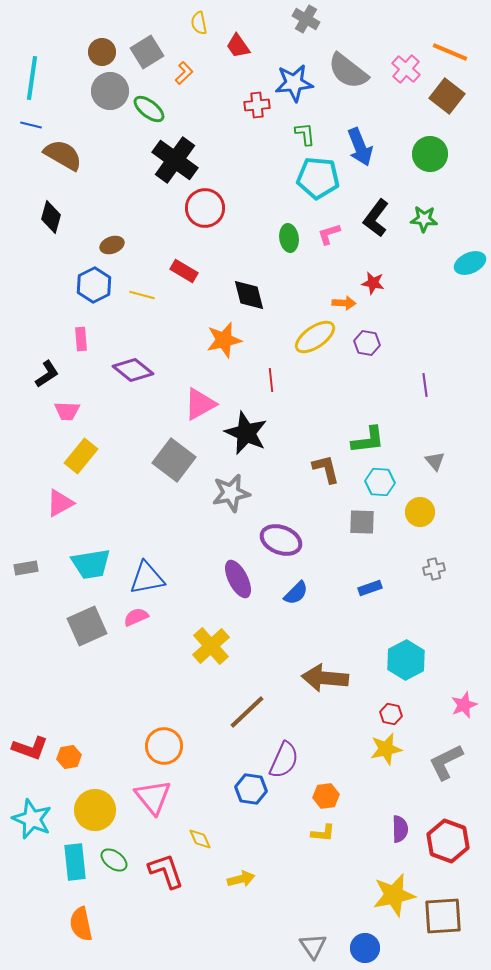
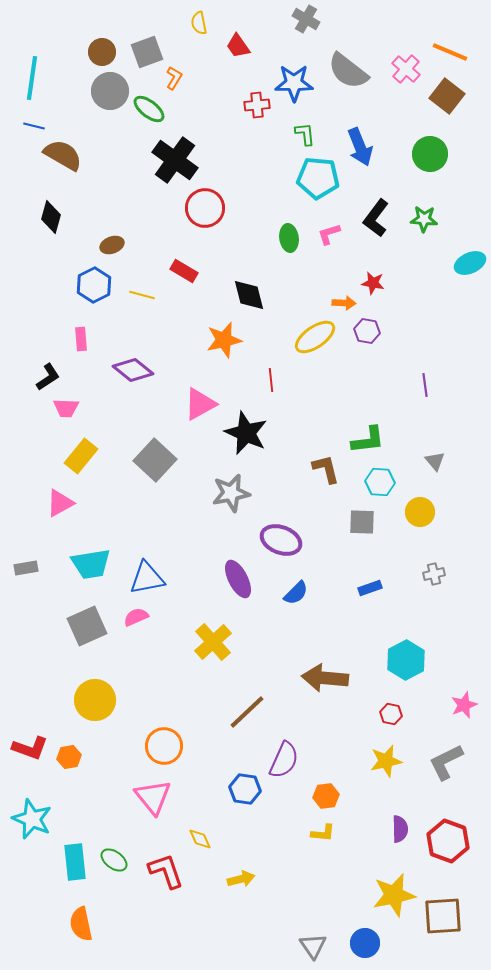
gray square at (147, 52): rotated 12 degrees clockwise
orange L-shape at (184, 73): moved 10 px left, 5 px down; rotated 15 degrees counterclockwise
blue star at (294, 83): rotated 6 degrees clockwise
blue line at (31, 125): moved 3 px right, 1 px down
purple hexagon at (367, 343): moved 12 px up
black L-shape at (47, 374): moved 1 px right, 3 px down
pink trapezoid at (67, 411): moved 1 px left, 3 px up
gray square at (174, 460): moved 19 px left; rotated 6 degrees clockwise
gray cross at (434, 569): moved 5 px down
yellow cross at (211, 646): moved 2 px right, 4 px up
yellow star at (386, 749): moved 12 px down
blue hexagon at (251, 789): moved 6 px left
yellow circle at (95, 810): moved 110 px up
blue circle at (365, 948): moved 5 px up
